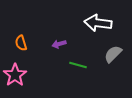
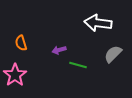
purple arrow: moved 6 px down
